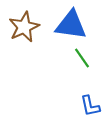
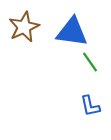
blue triangle: moved 1 px right, 7 px down
green line: moved 8 px right, 4 px down
